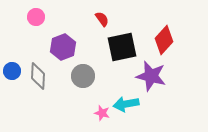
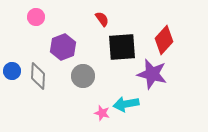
black square: rotated 8 degrees clockwise
purple star: moved 1 px right, 2 px up
